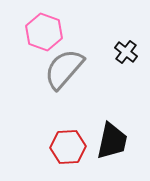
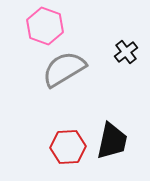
pink hexagon: moved 1 px right, 6 px up
black cross: rotated 15 degrees clockwise
gray semicircle: rotated 18 degrees clockwise
